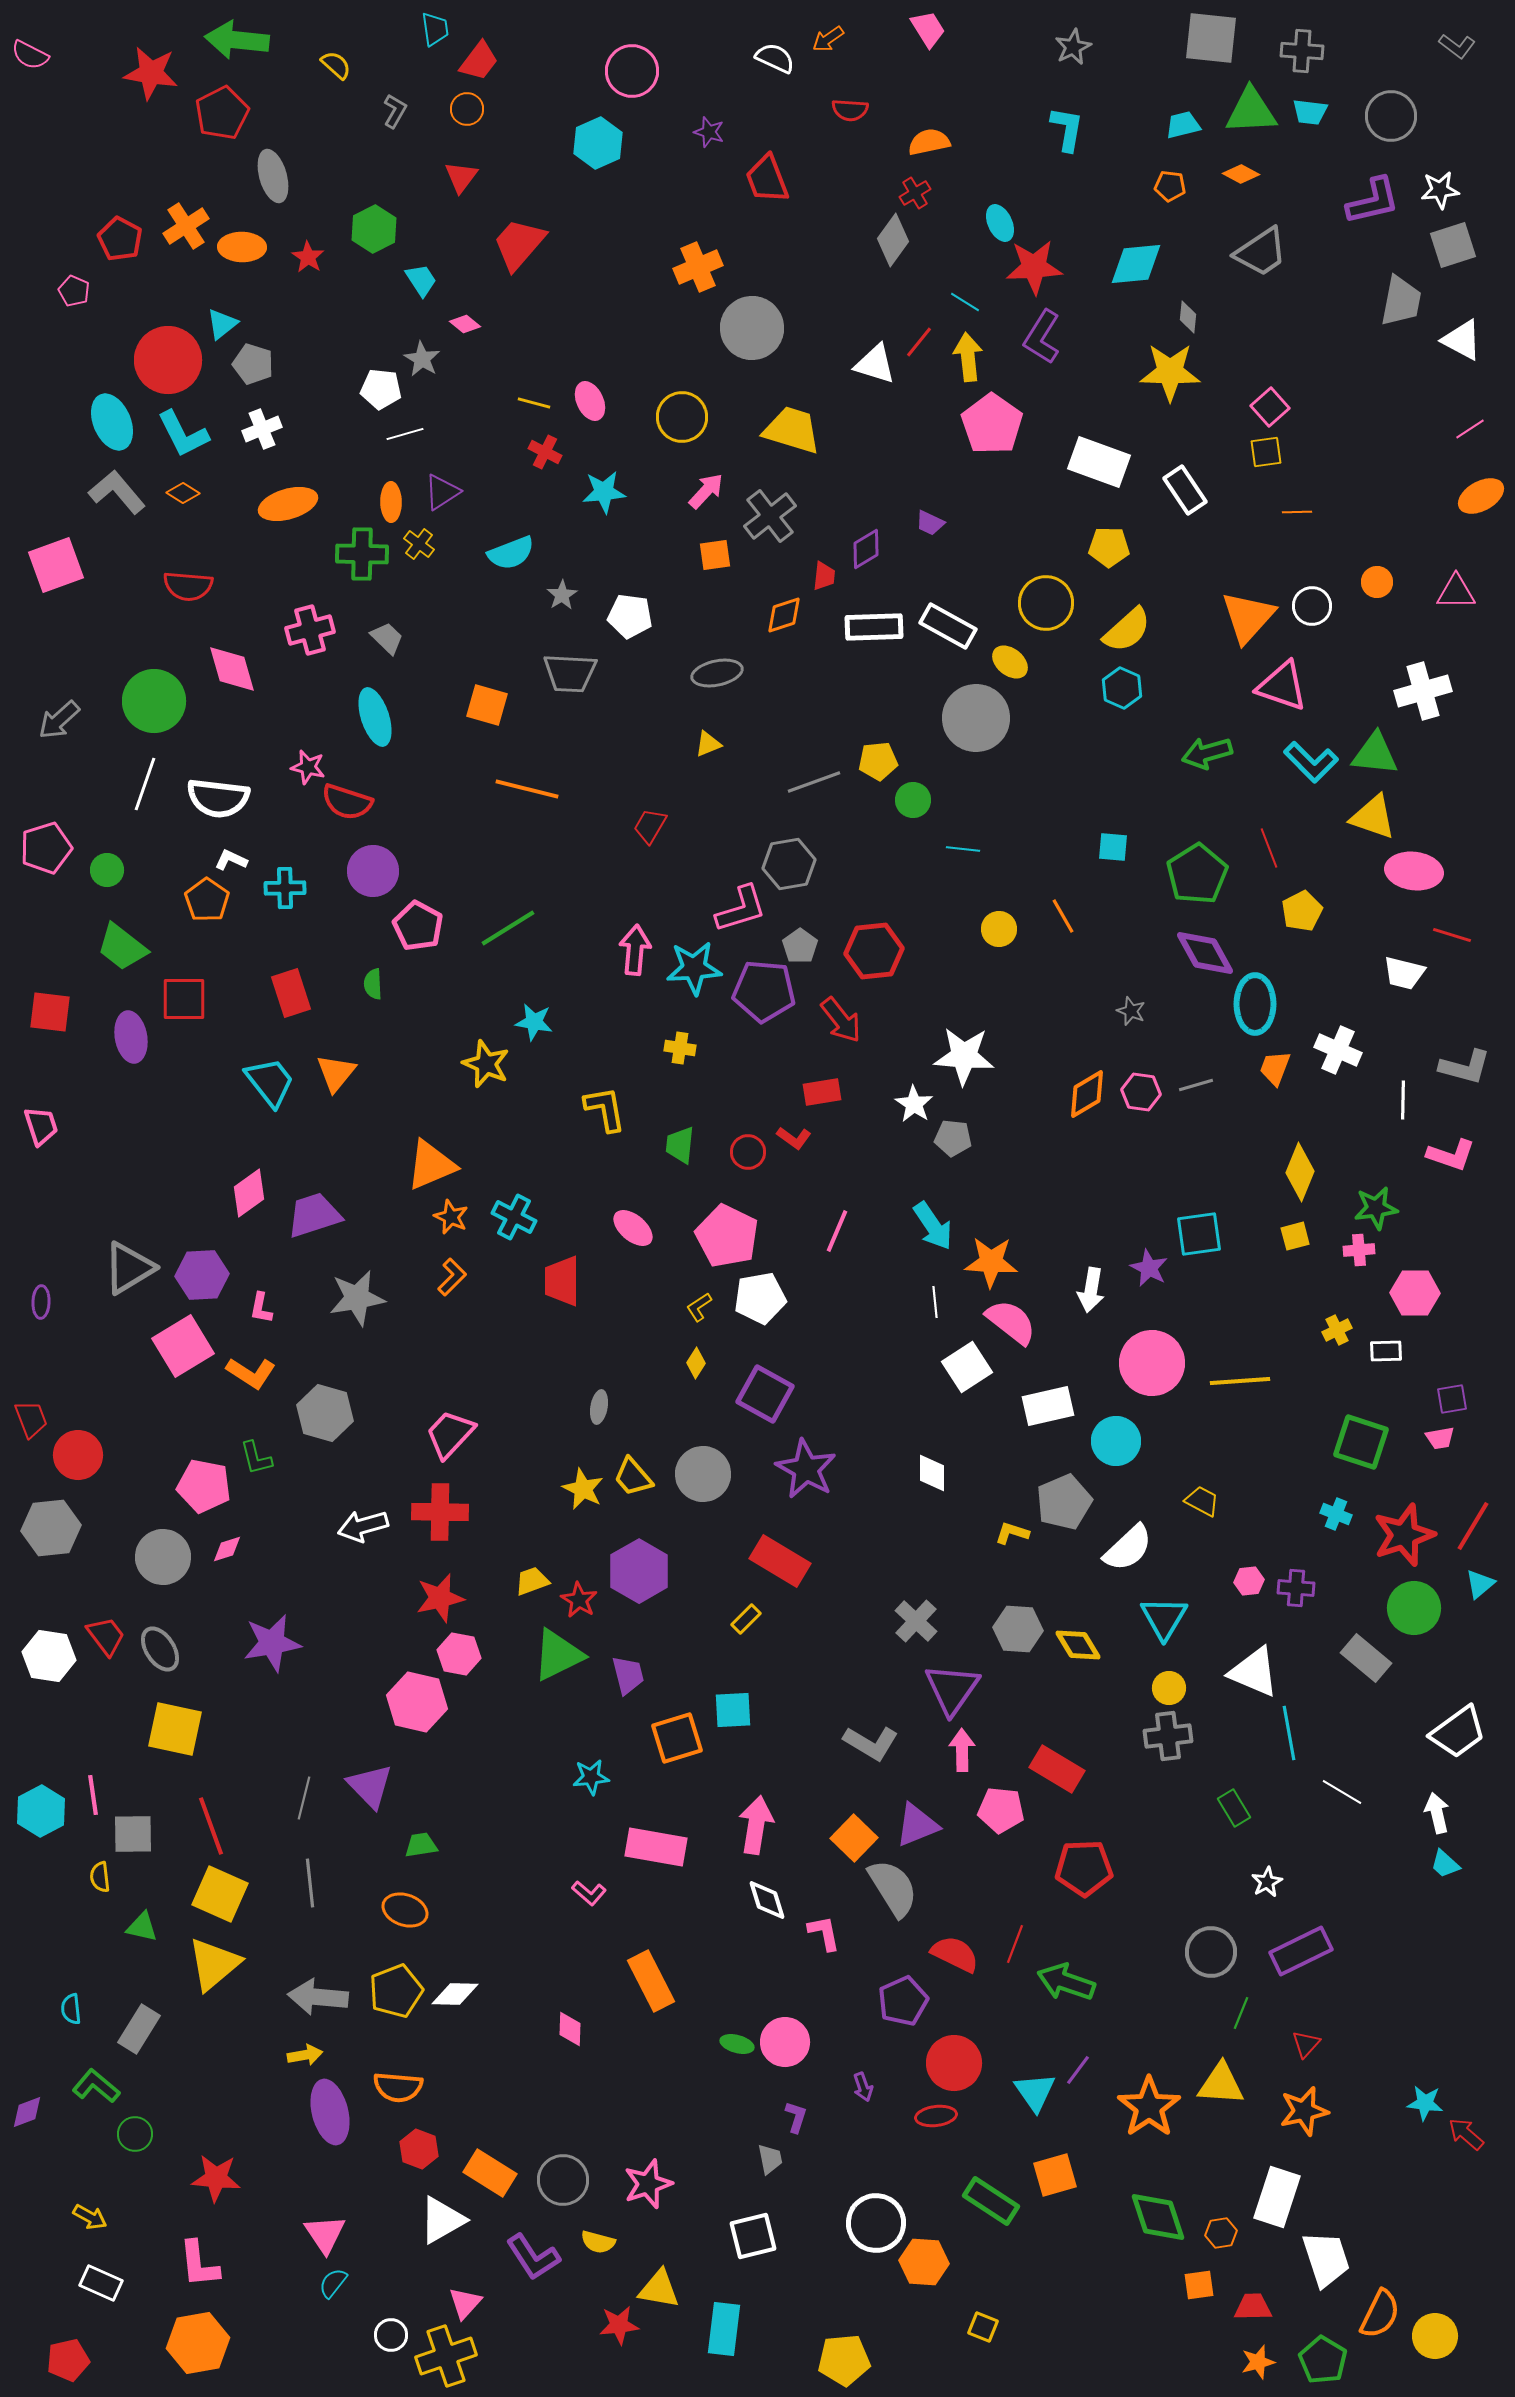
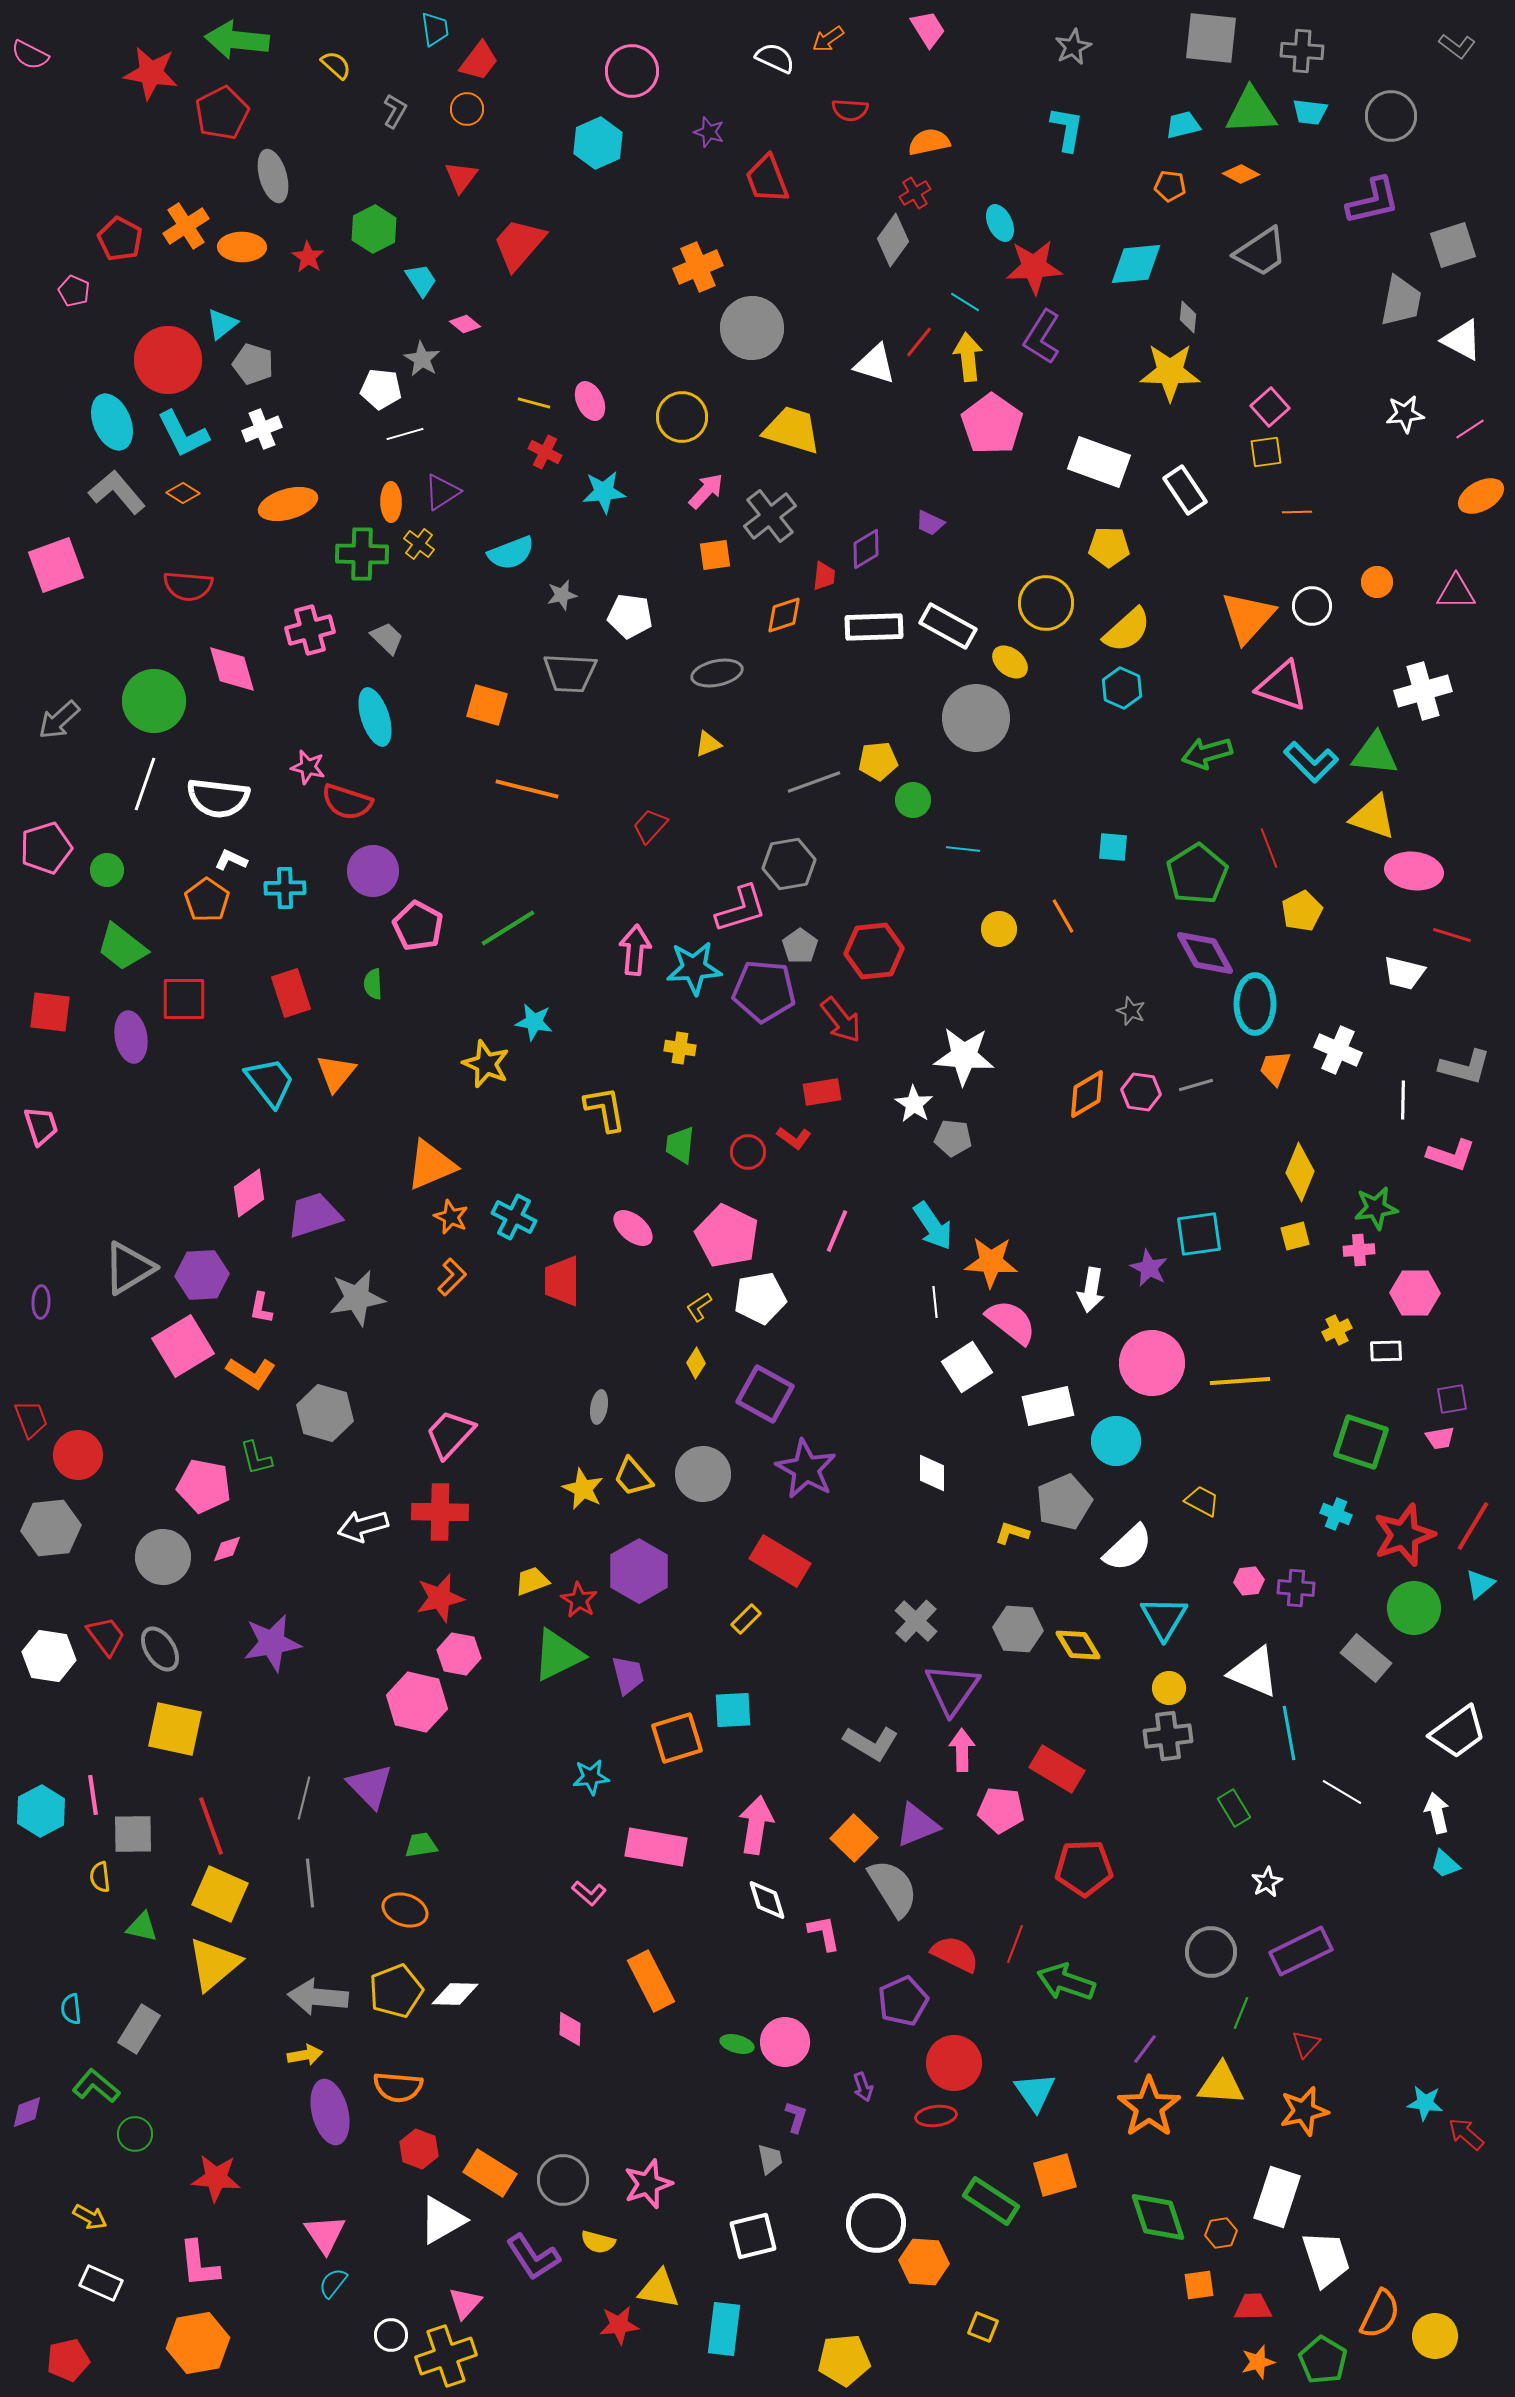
white star at (1440, 190): moved 35 px left, 224 px down
gray star at (562, 595): rotated 20 degrees clockwise
red trapezoid at (650, 826): rotated 12 degrees clockwise
purple line at (1078, 2070): moved 67 px right, 21 px up
